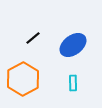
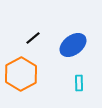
orange hexagon: moved 2 px left, 5 px up
cyan rectangle: moved 6 px right
